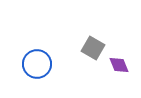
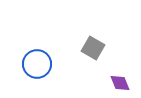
purple diamond: moved 1 px right, 18 px down
